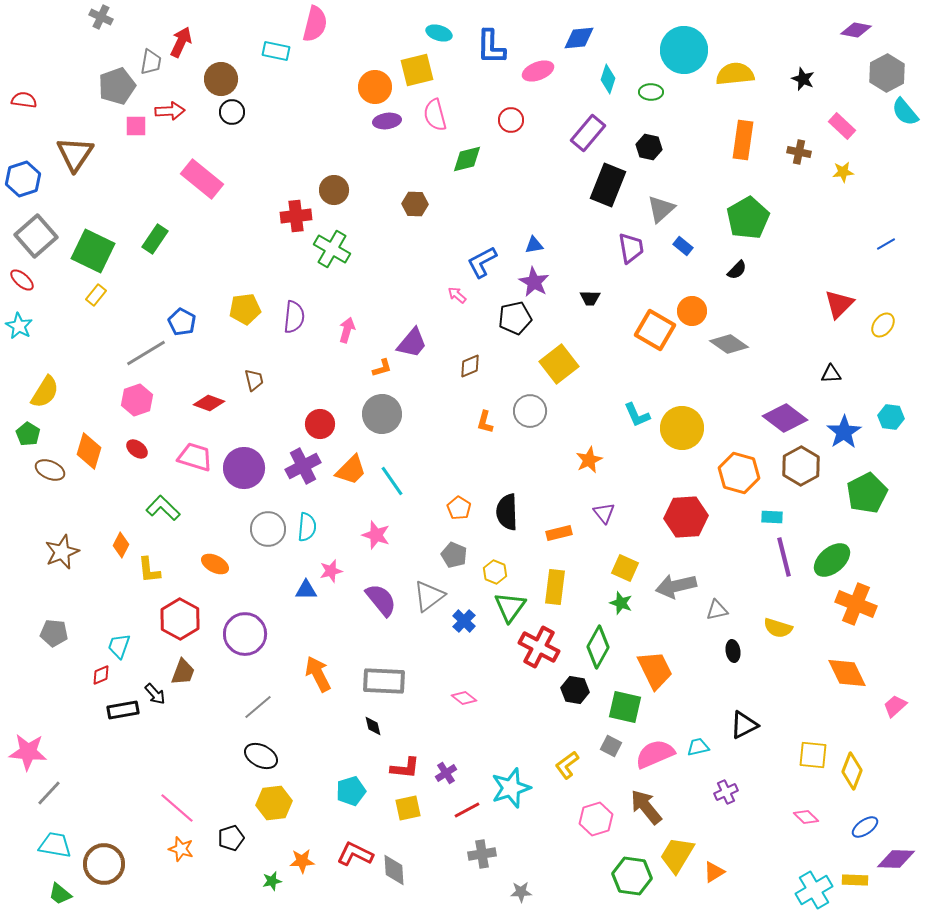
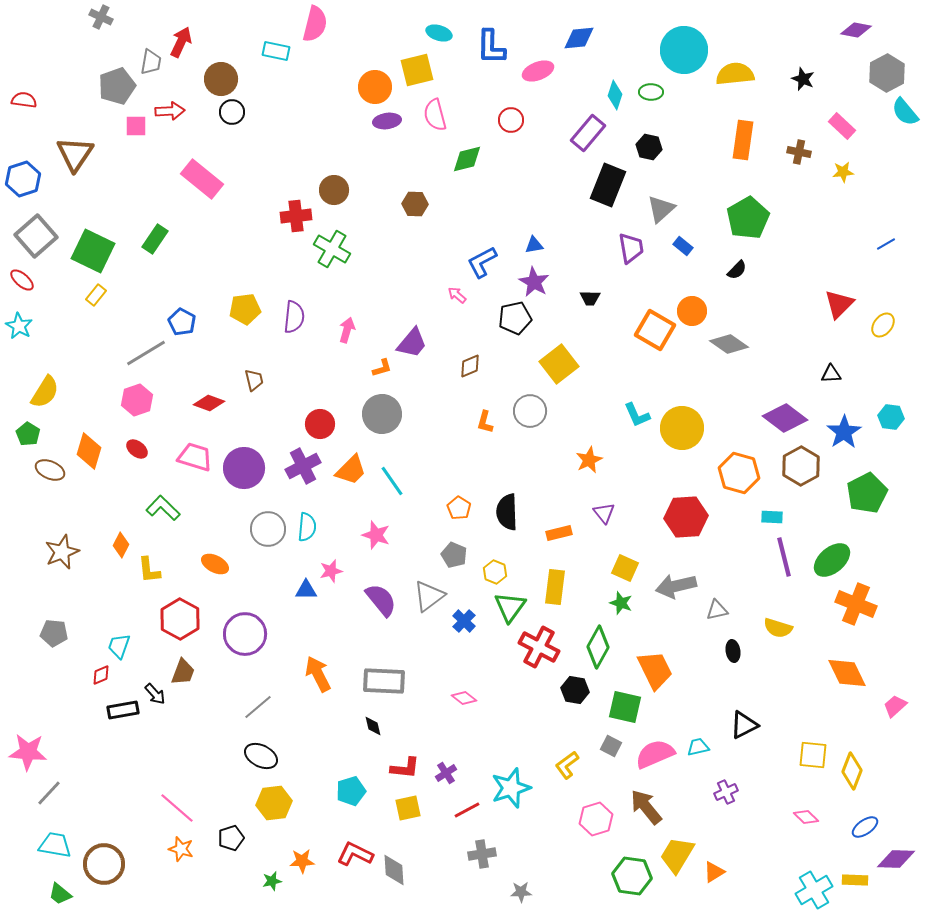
cyan diamond at (608, 79): moved 7 px right, 16 px down
